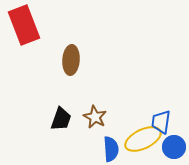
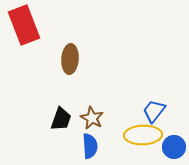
brown ellipse: moved 1 px left, 1 px up
brown star: moved 3 px left, 1 px down
blue trapezoid: moved 7 px left, 11 px up; rotated 30 degrees clockwise
yellow ellipse: moved 4 px up; rotated 24 degrees clockwise
blue semicircle: moved 21 px left, 3 px up
